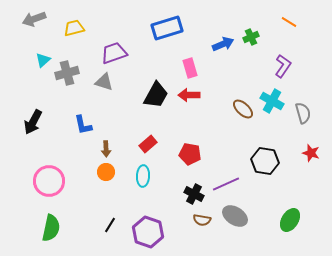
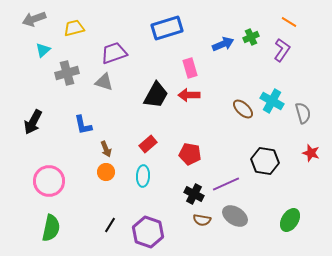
cyan triangle: moved 10 px up
purple L-shape: moved 1 px left, 16 px up
brown arrow: rotated 21 degrees counterclockwise
